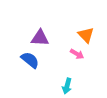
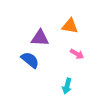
orange triangle: moved 16 px left, 9 px up; rotated 36 degrees counterclockwise
